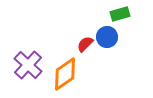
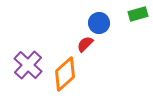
green rectangle: moved 18 px right
blue circle: moved 8 px left, 14 px up
orange diamond: rotated 8 degrees counterclockwise
